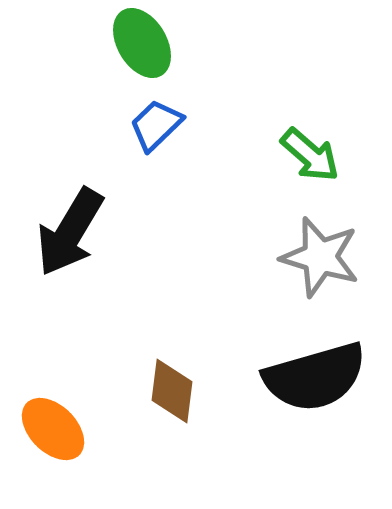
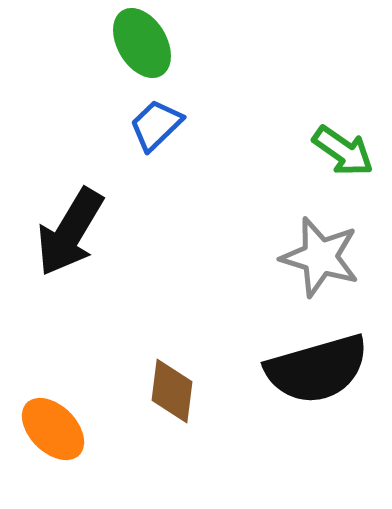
green arrow: moved 33 px right, 4 px up; rotated 6 degrees counterclockwise
black semicircle: moved 2 px right, 8 px up
